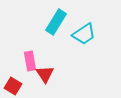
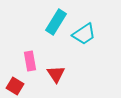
red triangle: moved 11 px right
red square: moved 2 px right
